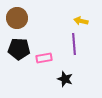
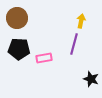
yellow arrow: rotated 88 degrees clockwise
purple line: rotated 20 degrees clockwise
black star: moved 26 px right
